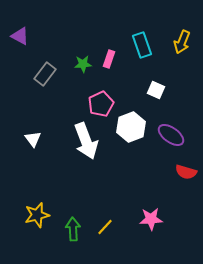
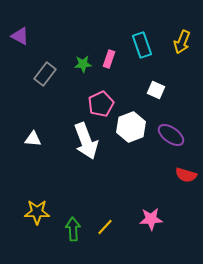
white triangle: rotated 48 degrees counterclockwise
red semicircle: moved 3 px down
yellow star: moved 3 px up; rotated 15 degrees clockwise
